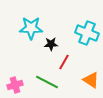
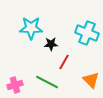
orange triangle: rotated 12 degrees clockwise
